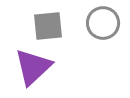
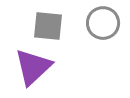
gray square: rotated 12 degrees clockwise
